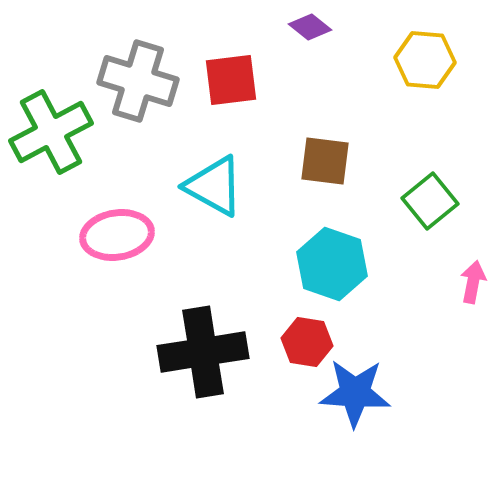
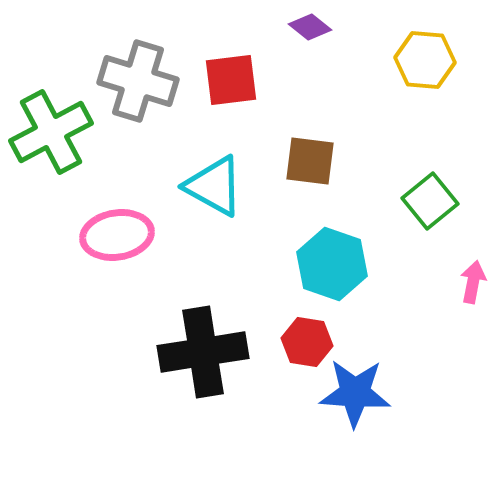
brown square: moved 15 px left
